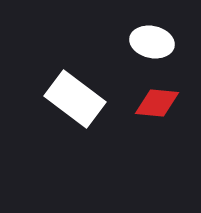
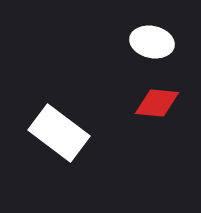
white rectangle: moved 16 px left, 34 px down
